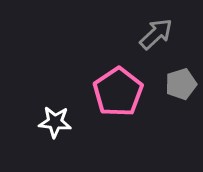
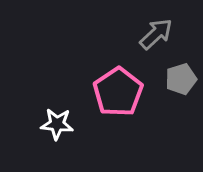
gray pentagon: moved 5 px up
white star: moved 2 px right, 2 px down
